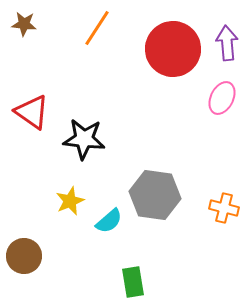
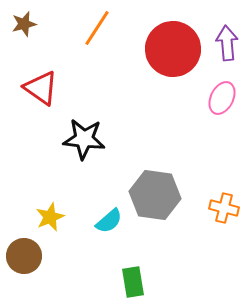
brown star: rotated 20 degrees counterclockwise
red triangle: moved 9 px right, 24 px up
yellow star: moved 20 px left, 16 px down
